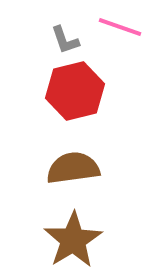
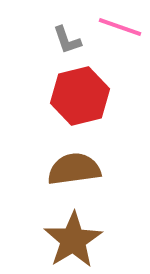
gray L-shape: moved 2 px right
red hexagon: moved 5 px right, 5 px down
brown semicircle: moved 1 px right, 1 px down
